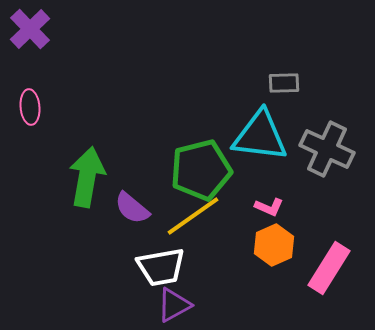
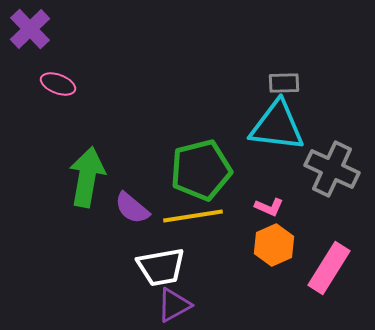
pink ellipse: moved 28 px right, 23 px up; rotated 64 degrees counterclockwise
cyan triangle: moved 17 px right, 10 px up
gray cross: moved 5 px right, 20 px down
yellow line: rotated 26 degrees clockwise
